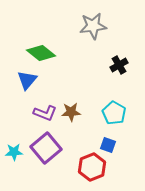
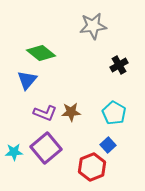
blue square: rotated 28 degrees clockwise
